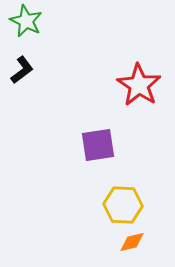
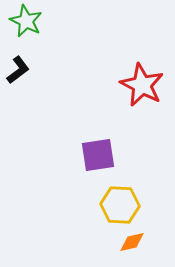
black L-shape: moved 4 px left
red star: moved 3 px right; rotated 6 degrees counterclockwise
purple square: moved 10 px down
yellow hexagon: moved 3 px left
